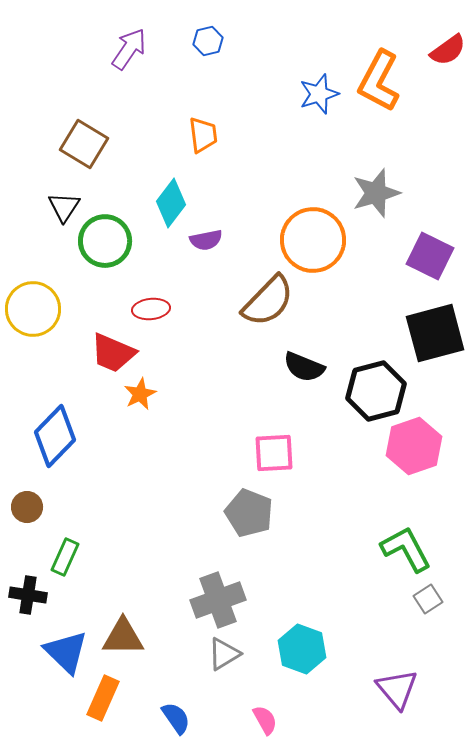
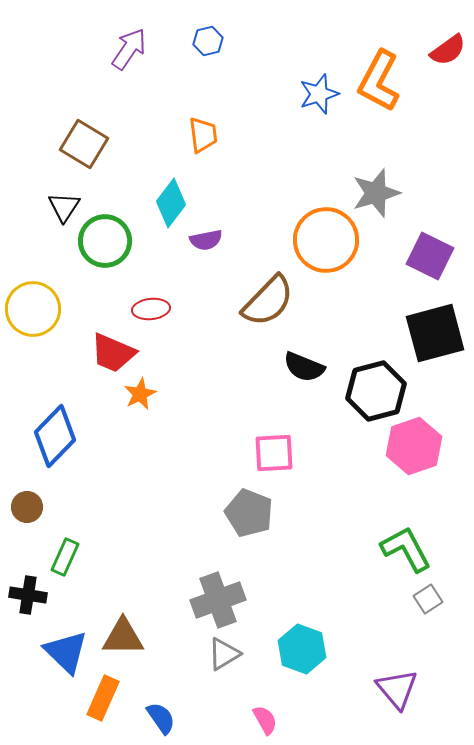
orange circle: moved 13 px right
blue semicircle: moved 15 px left
